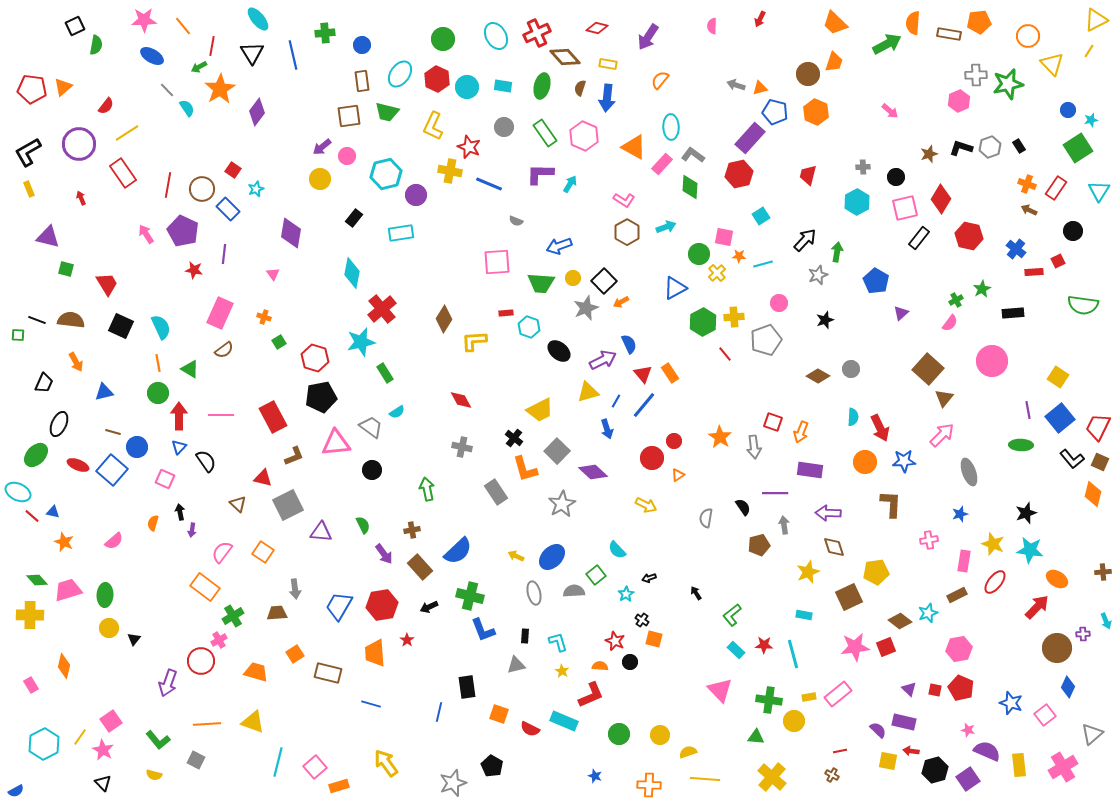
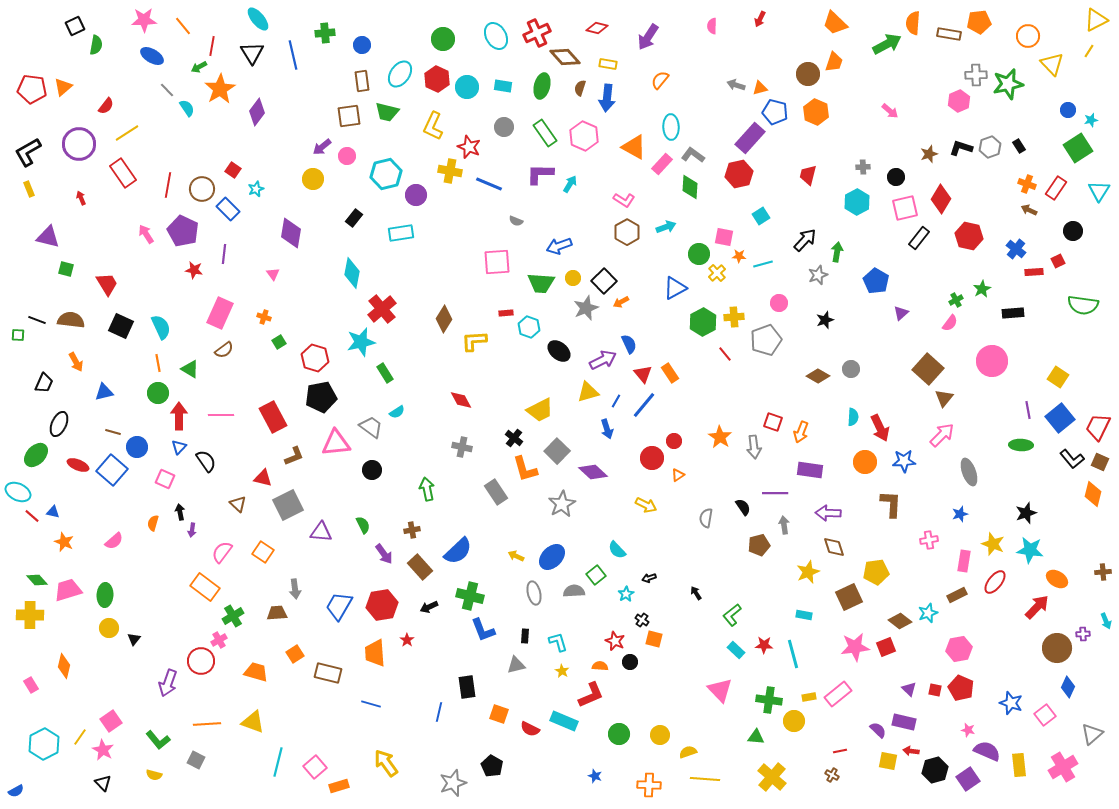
yellow circle at (320, 179): moved 7 px left
